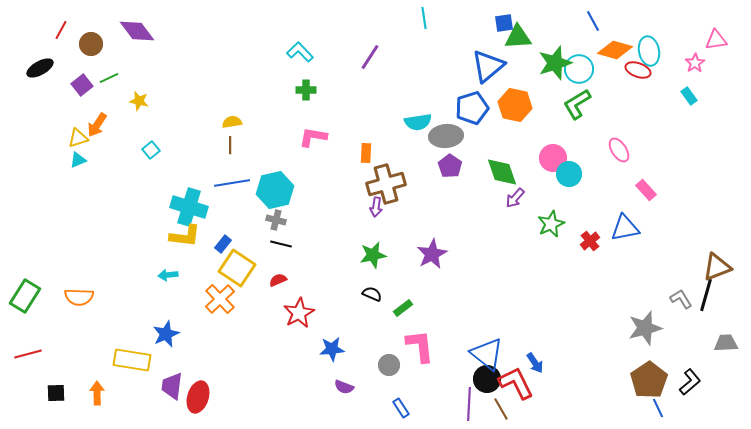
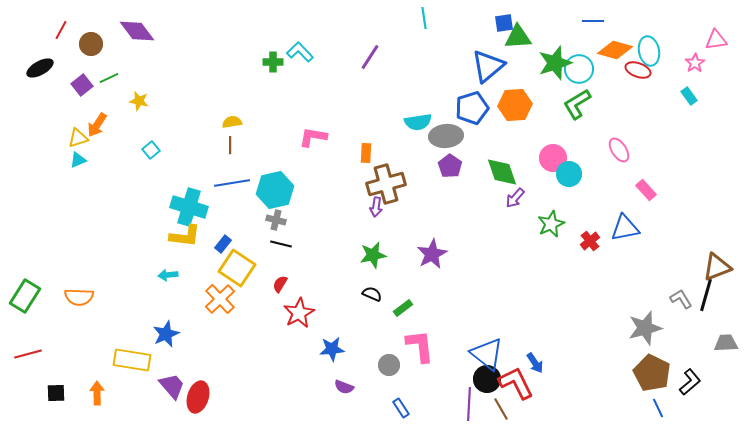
blue line at (593, 21): rotated 60 degrees counterclockwise
green cross at (306, 90): moved 33 px left, 28 px up
orange hexagon at (515, 105): rotated 16 degrees counterclockwise
red semicircle at (278, 280): moved 2 px right, 4 px down; rotated 36 degrees counterclockwise
brown pentagon at (649, 380): moved 3 px right, 7 px up; rotated 12 degrees counterclockwise
purple trapezoid at (172, 386): rotated 132 degrees clockwise
